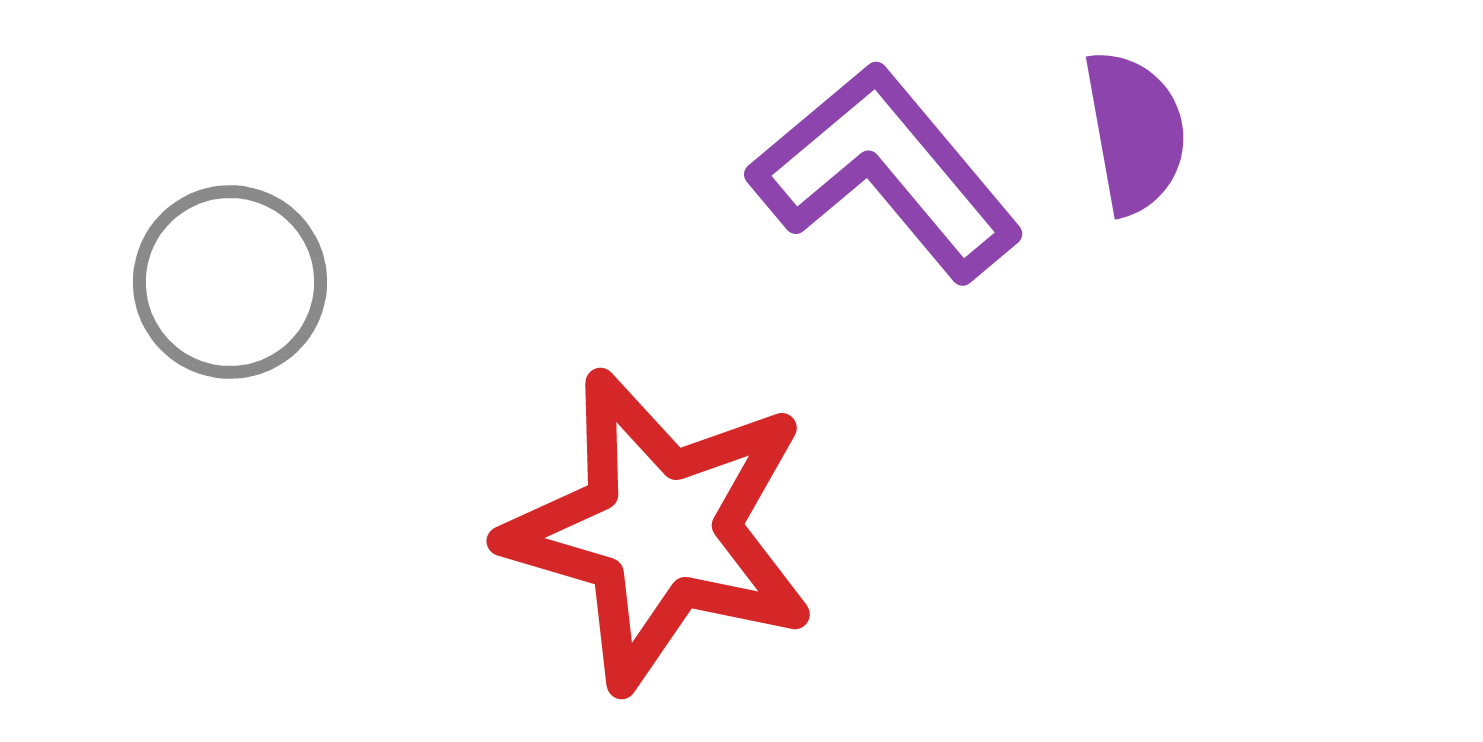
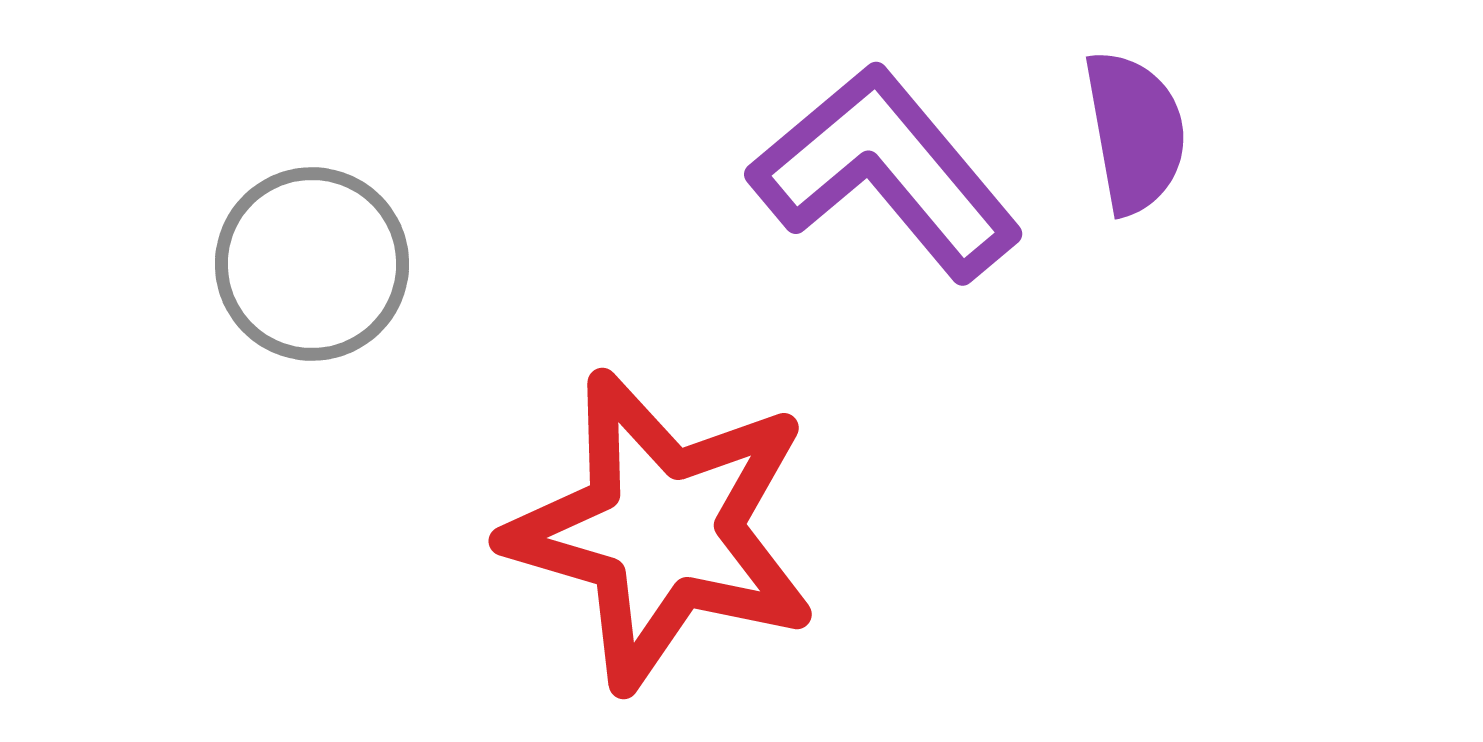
gray circle: moved 82 px right, 18 px up
red star: moved 2 px right
